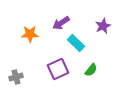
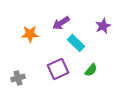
gray cross: moved 2 px right, 1 px down
